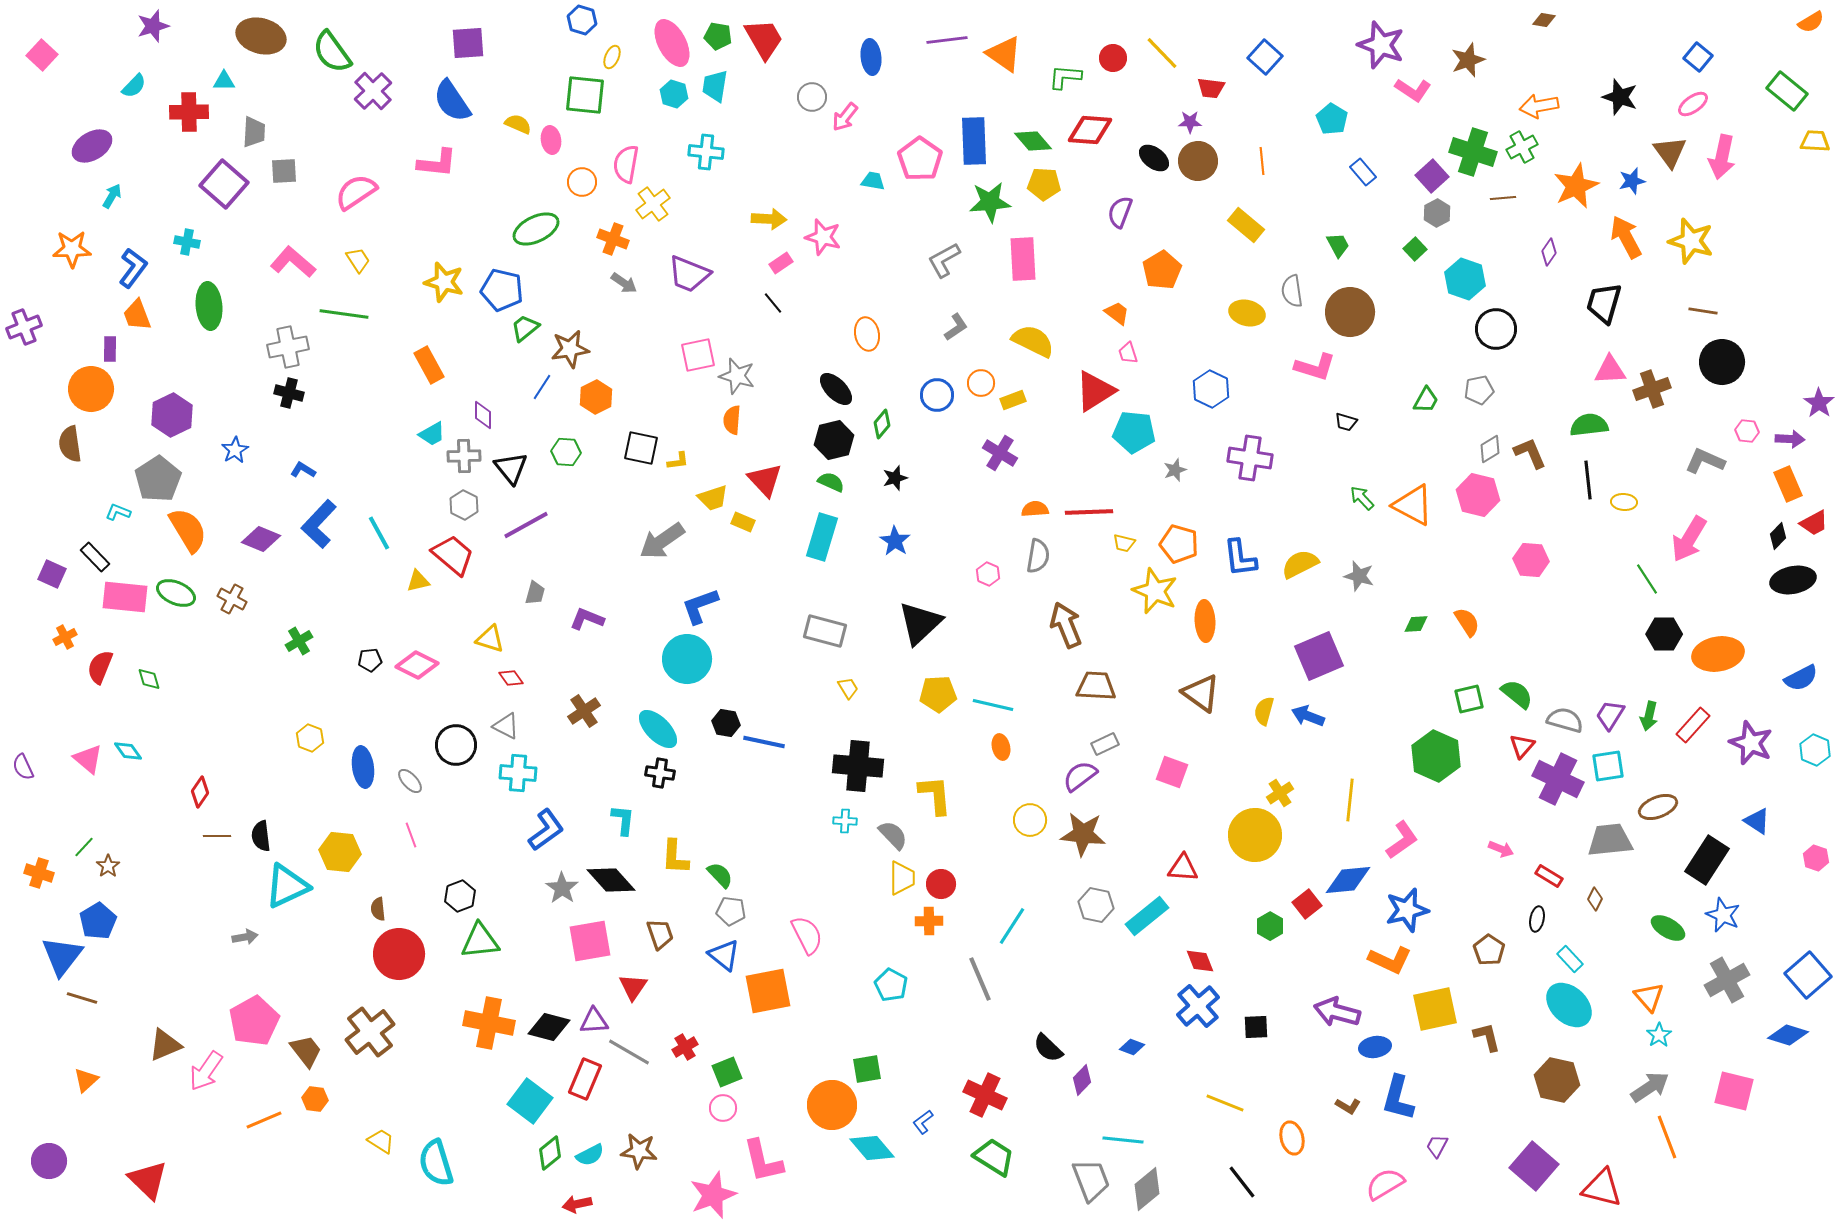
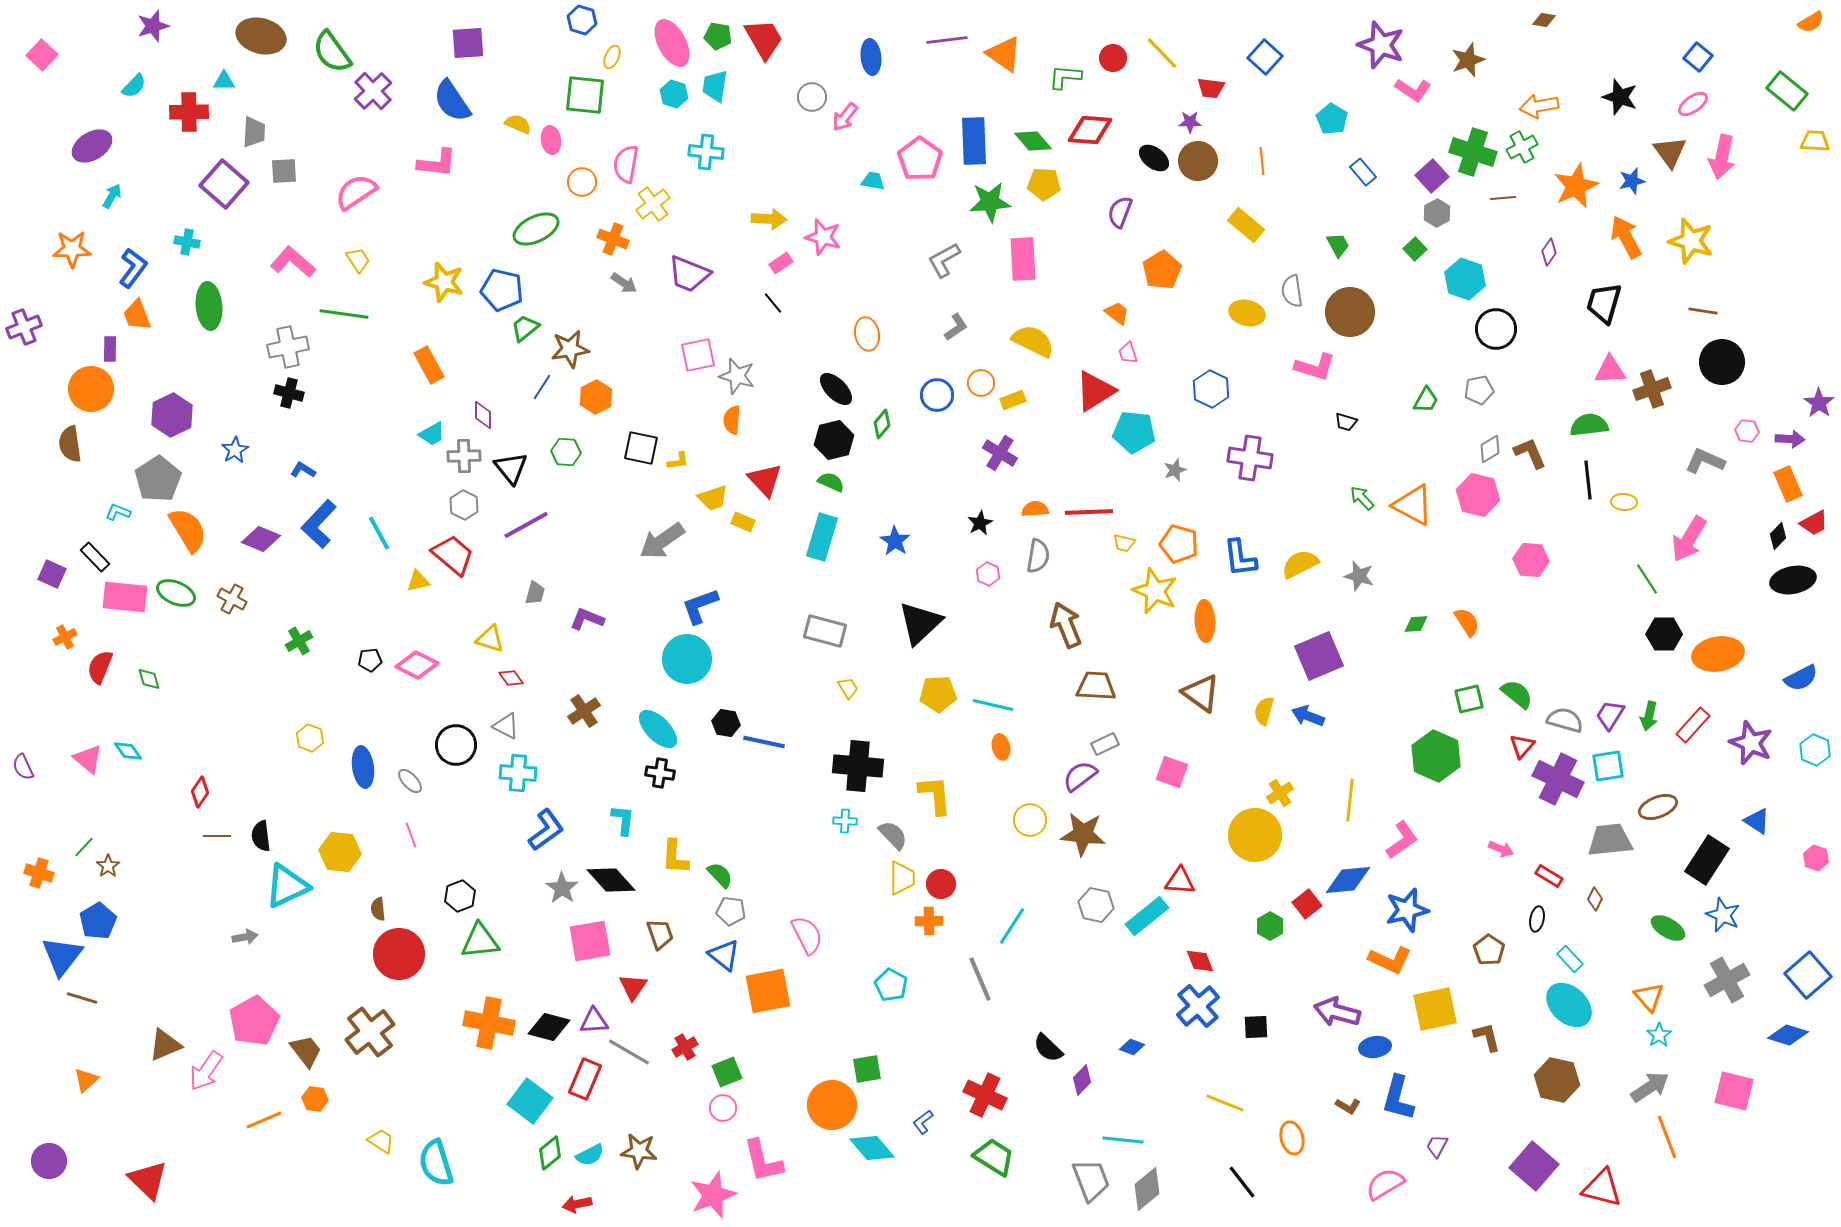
black star at (895, 478): moved 85 px right, 45 px down; rotated 10 degrees counterclockwise
red triangle at (1183, 868): moved 3 px left, 13 px down
